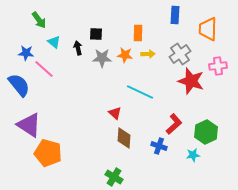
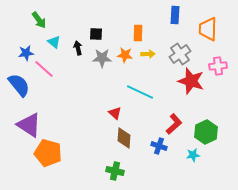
blue star: rotated 14 degrees counterclockwise
green cross: moved 1 px right, 6 px up; rotated 18 degrees counterclockwise
